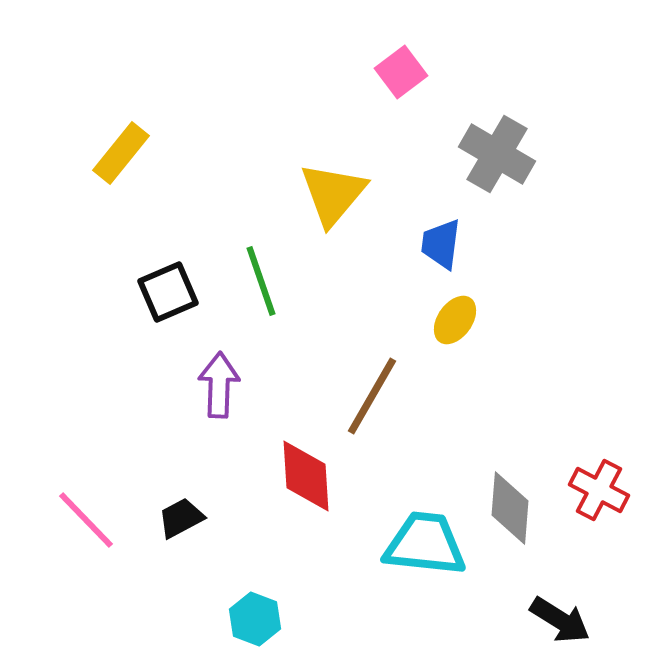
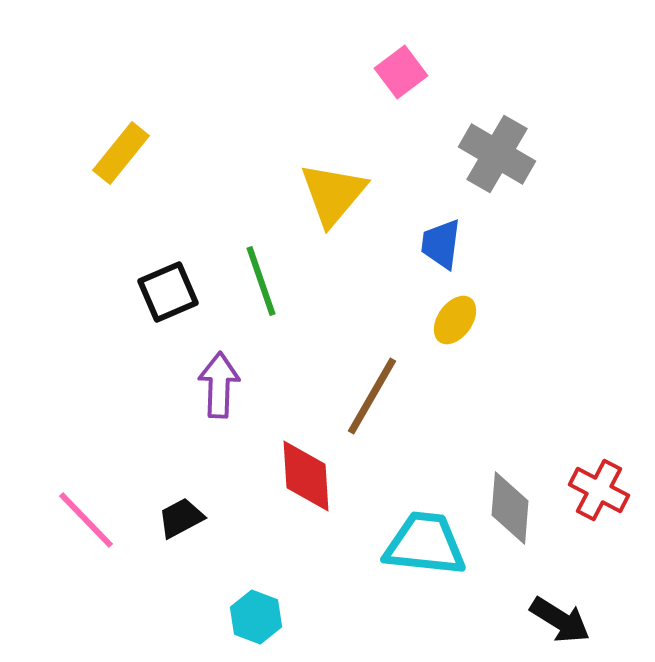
cyan hexagon: moved 1 px right, 2 px up
